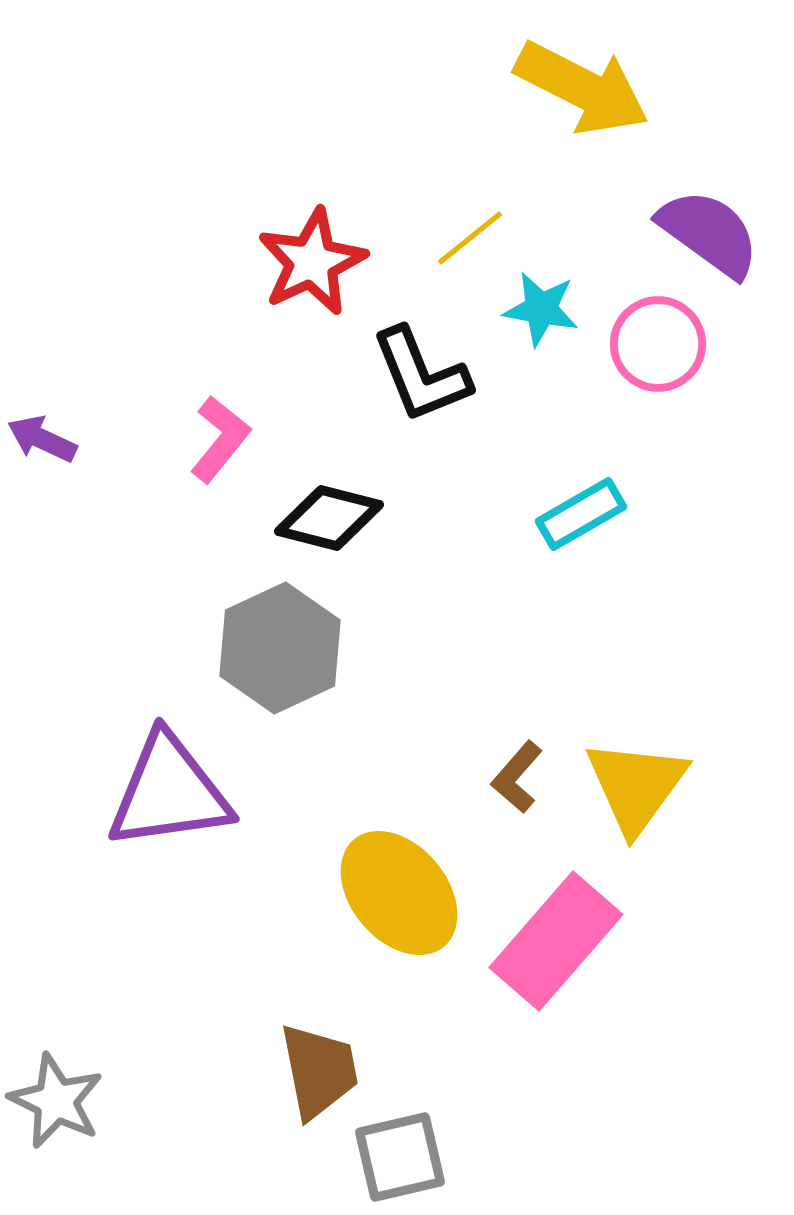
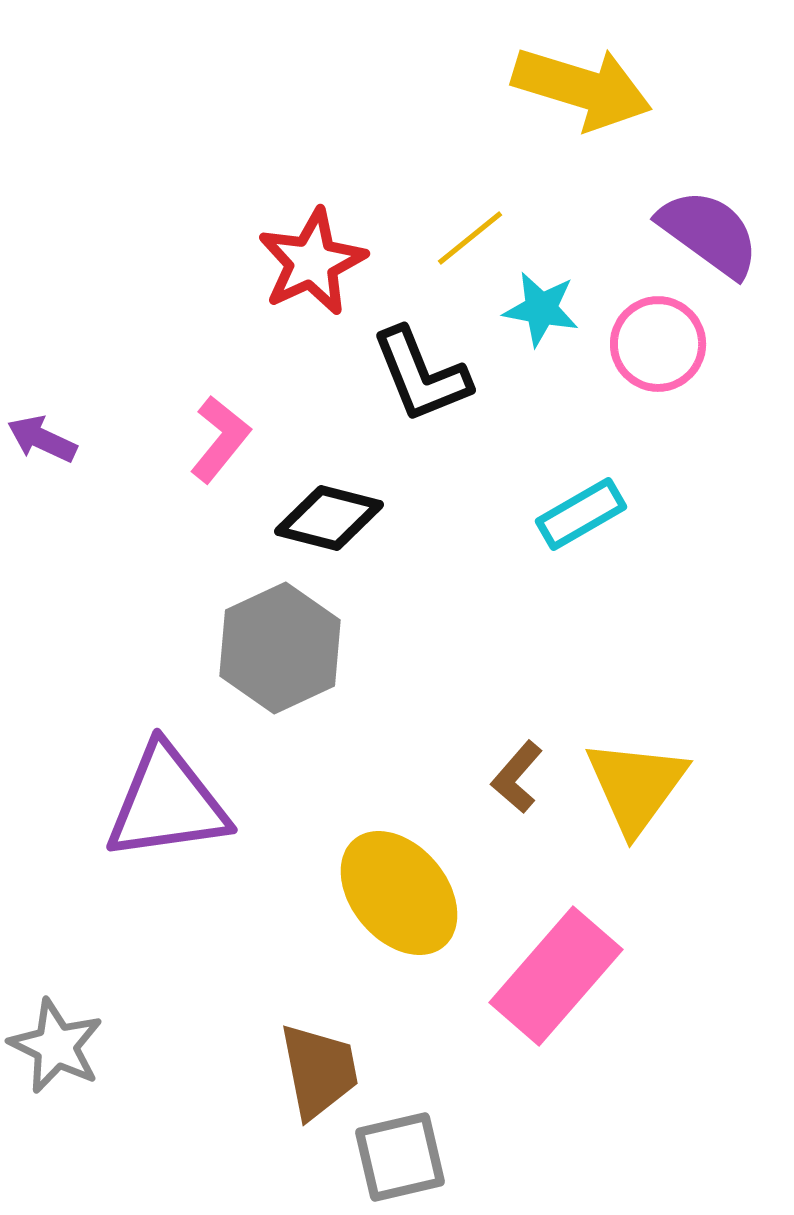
yellow arrow: rotated 10 degrees counterclockwise
purple triangle: moved 2 px left, 11 px down
pink rectangle: moved 35 px down
gray star: moved 55 px up
